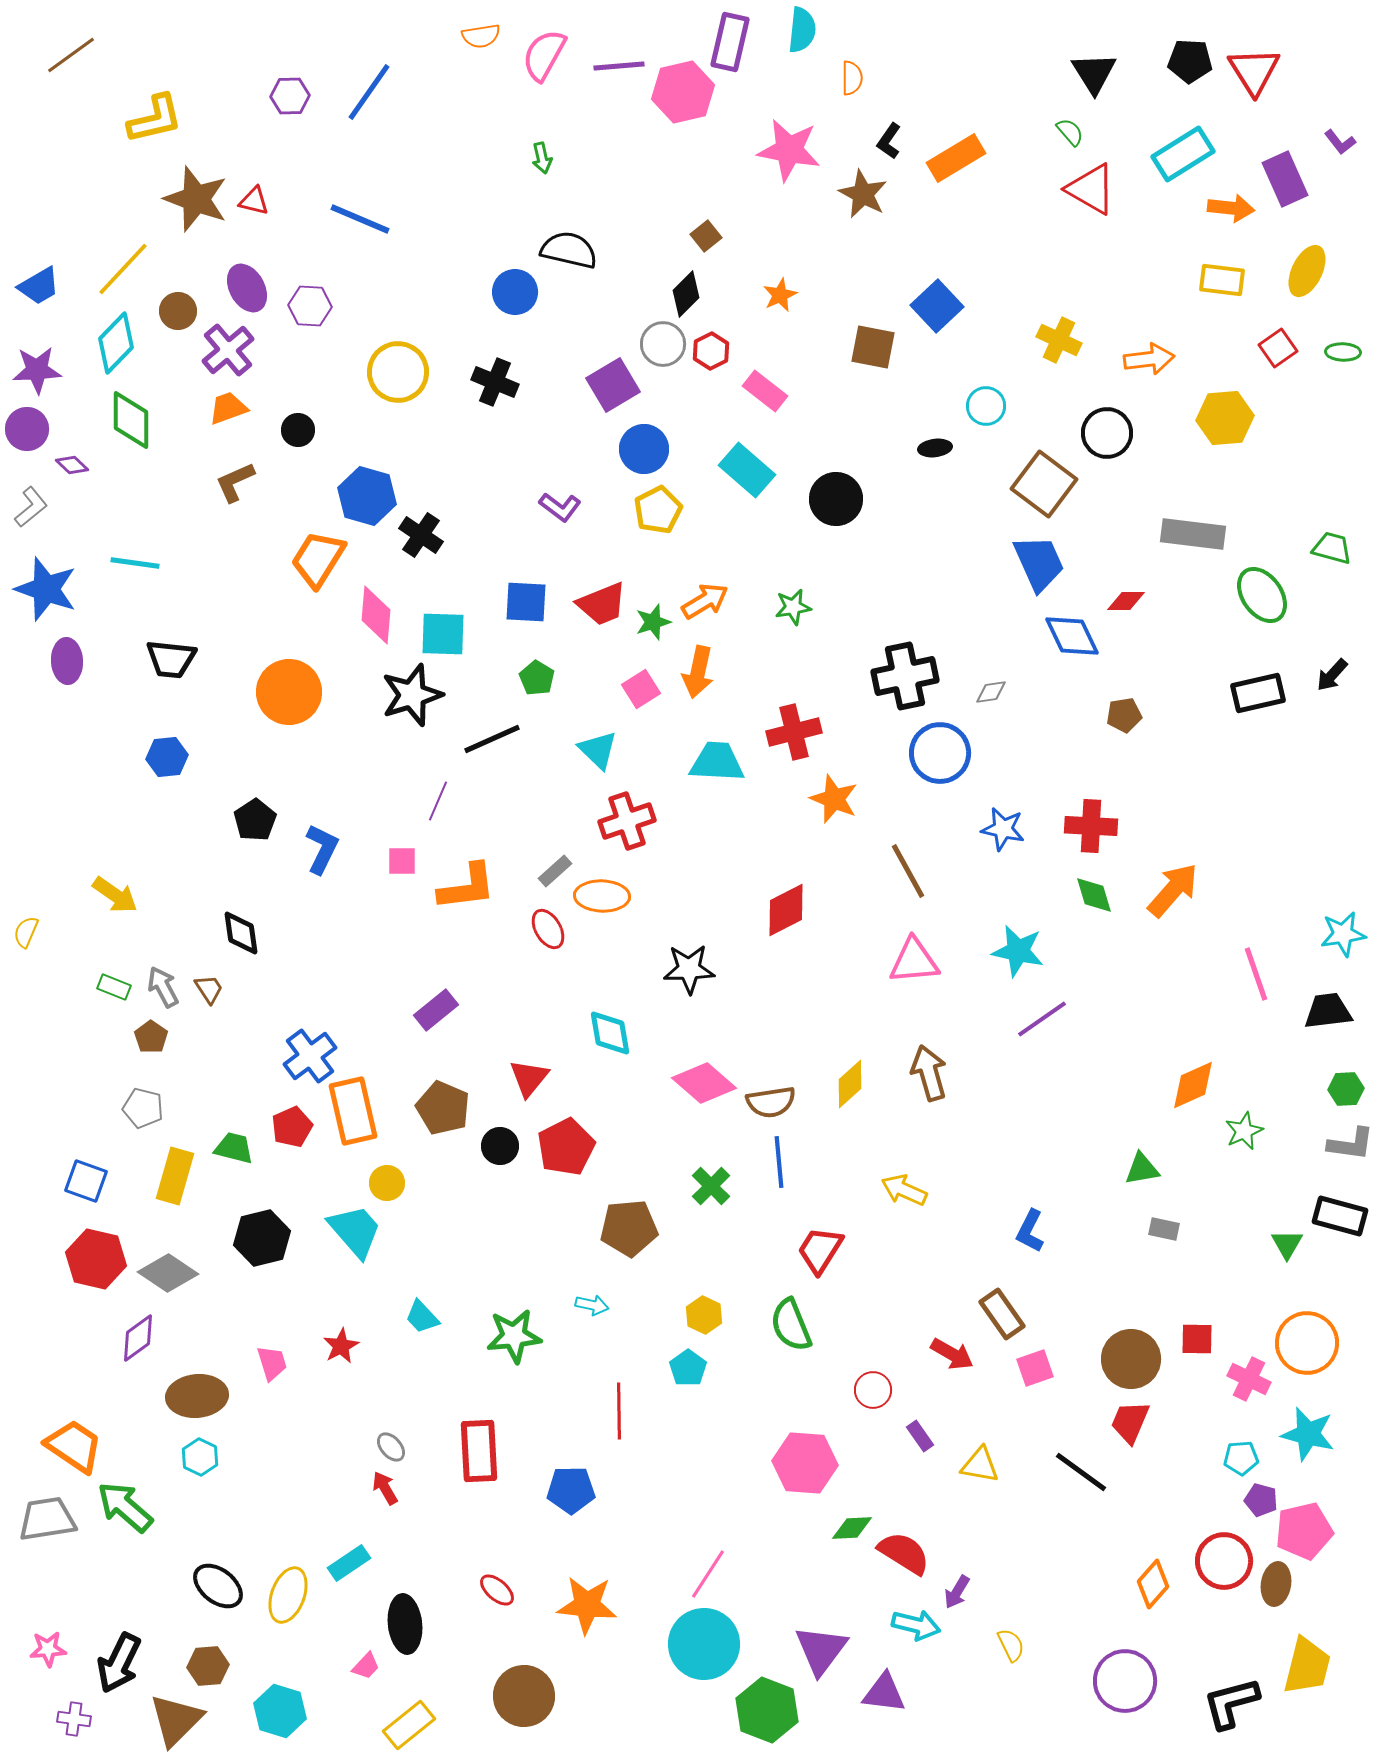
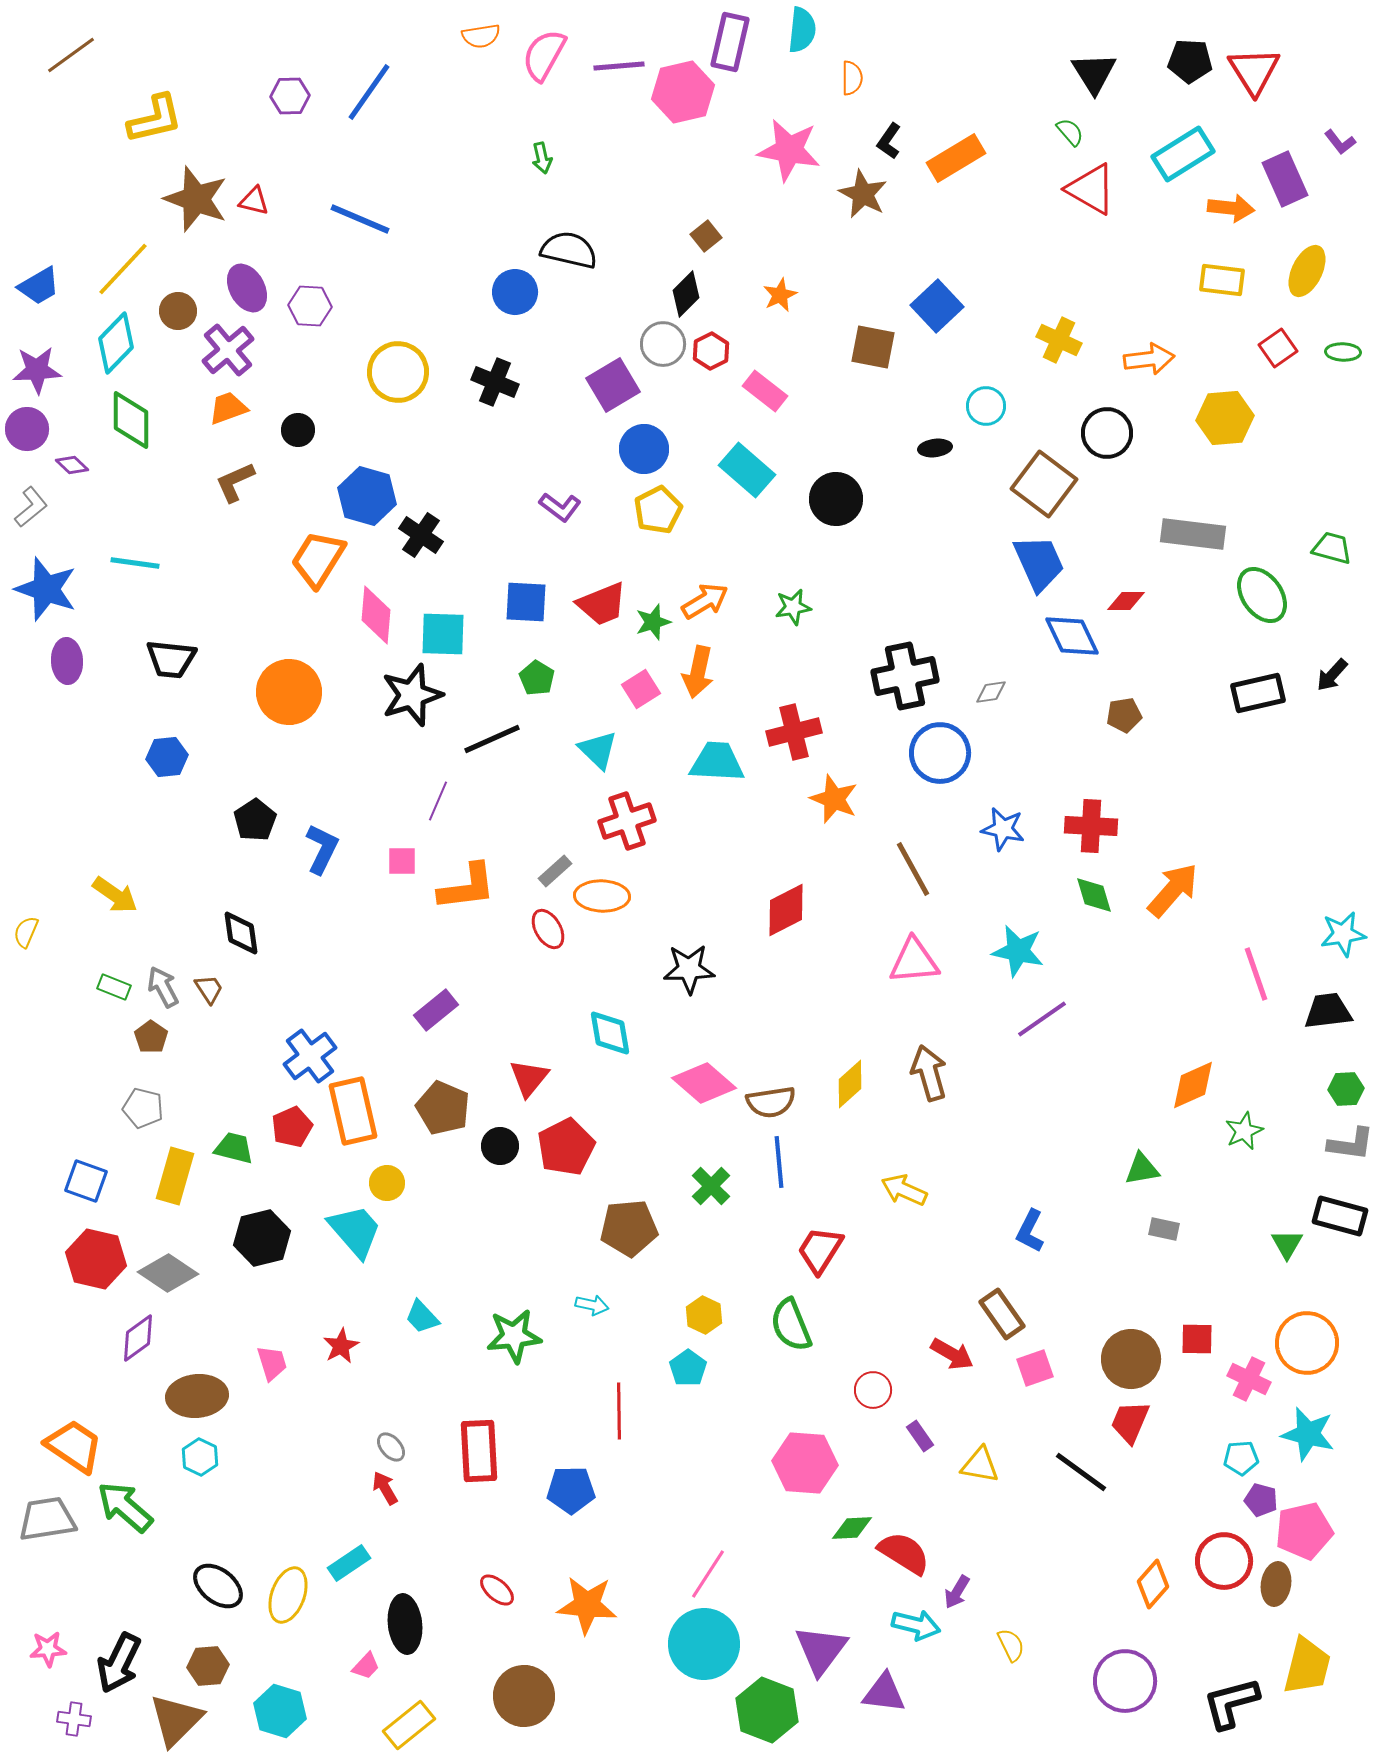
brown line at (908, 871): moved 5 px right, 2 px up
